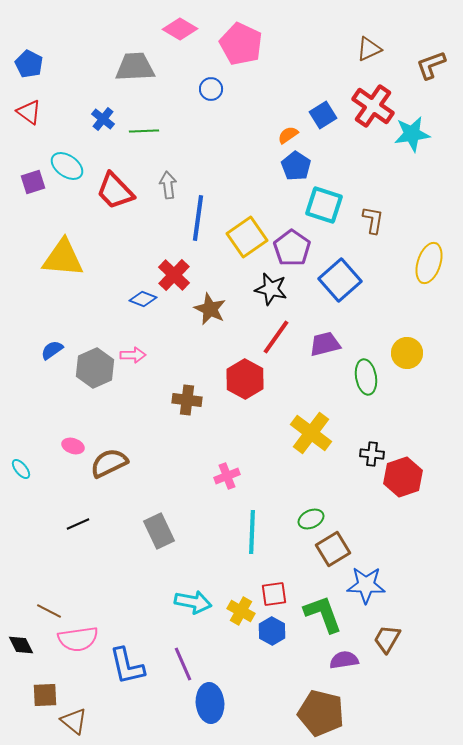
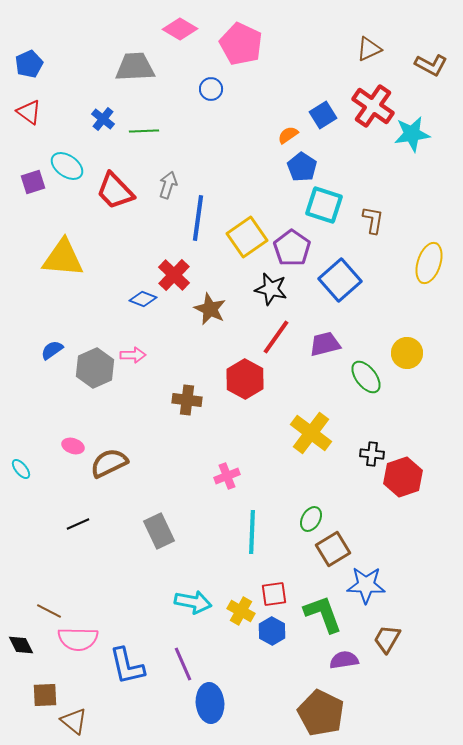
blue pentagon at (29, 64): rotated 20 degrees clockwise
brown L-shape at (431, 65): rotated 132 degrees counterclockwise
blue pentagon at (296, 166): moved 6 px right, 1 px down
gray arrow at (168, 185): rotated 24 degrees clockwise
green ellipse at (366, 377): rotated 28 degrees counterclockwise
green ellipse at (311, 519): rotated 35 degrees counterclockwise
pink semicircle at (78, 639): rotated 9 degrees clockwise
brown pentagon at (321, 713): rotated 12 degrees clockwise
